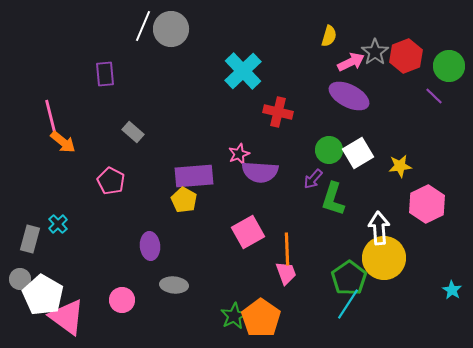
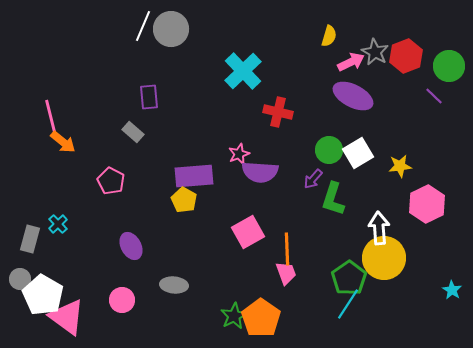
gray star at (375, 52): rotated 8 degrees counterclockwise
purple rectangle at (105, 74): moved 44 px right, 23 px down
purple ellipse at (349, 96): moved 4 px right
purple ellipse at (150, 246): moved 19 px left; rotated 24 degrees counterclockwise
